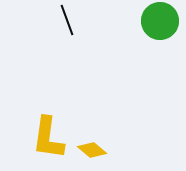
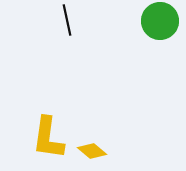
black line: rotated 8 degrees clockwise
yellow diamond: moved 1 px down
